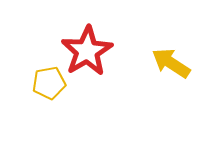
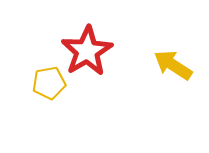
yellow arrow: moved 2 px right, 2 px down
